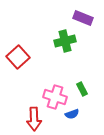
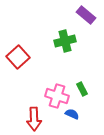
purple rectangle: moved 3 px right, 3 px up; rotated 18 degrees clockwise
pink cross: moved 2 px right, 1 px up
blue semicircle: rotated 136 degrees counterclockwise
